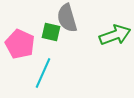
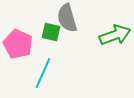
pink pentagon: moved 2 px left
